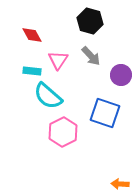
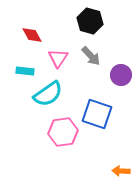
pink triangle: moved 2 px up
cyan rectangle: moved 7 px left
cyan semicircle: moved 2 px up; rotated 76 degrees counterclockwise
blue square: moved 8 px left, 1 px down
pink hexagon: rotated 20 degrees clockwise
orange arrow: moved 1 px right, 13 px up
